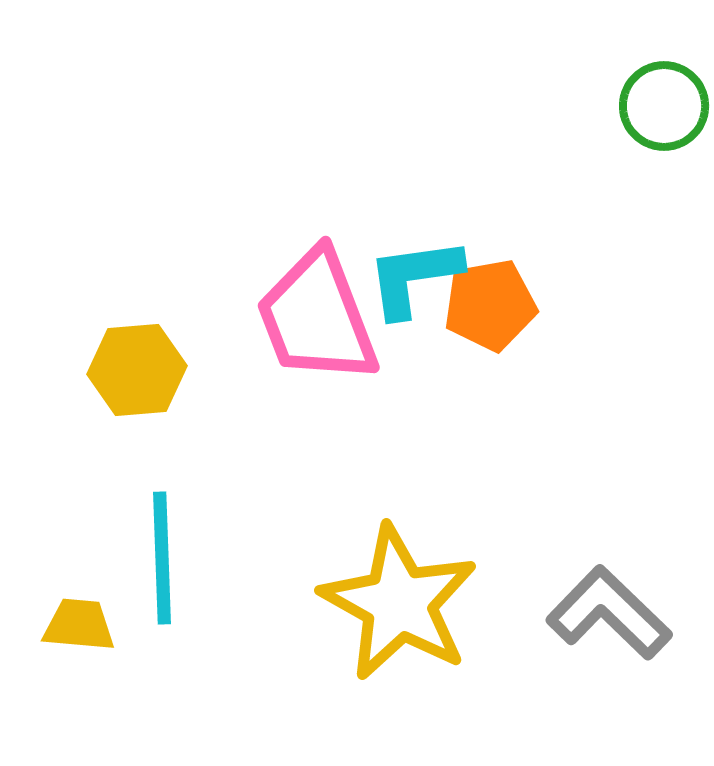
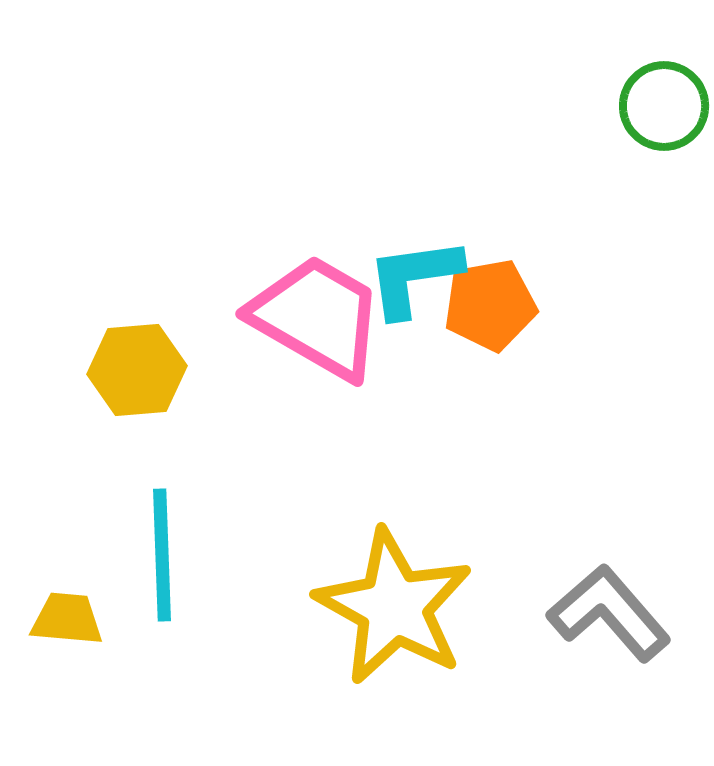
pink trapezoid: rotated 141 degrees clockwise
cyan line: moved 3 px up
yellow star: moved 5 px left, 4 px down
gray L-shape: rotated 5 degrees clockwise
yellow trapezoid: moved 12 px left, 6 px up
